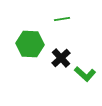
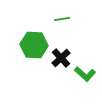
green hexagon: moved 4 px right, 1 px down
